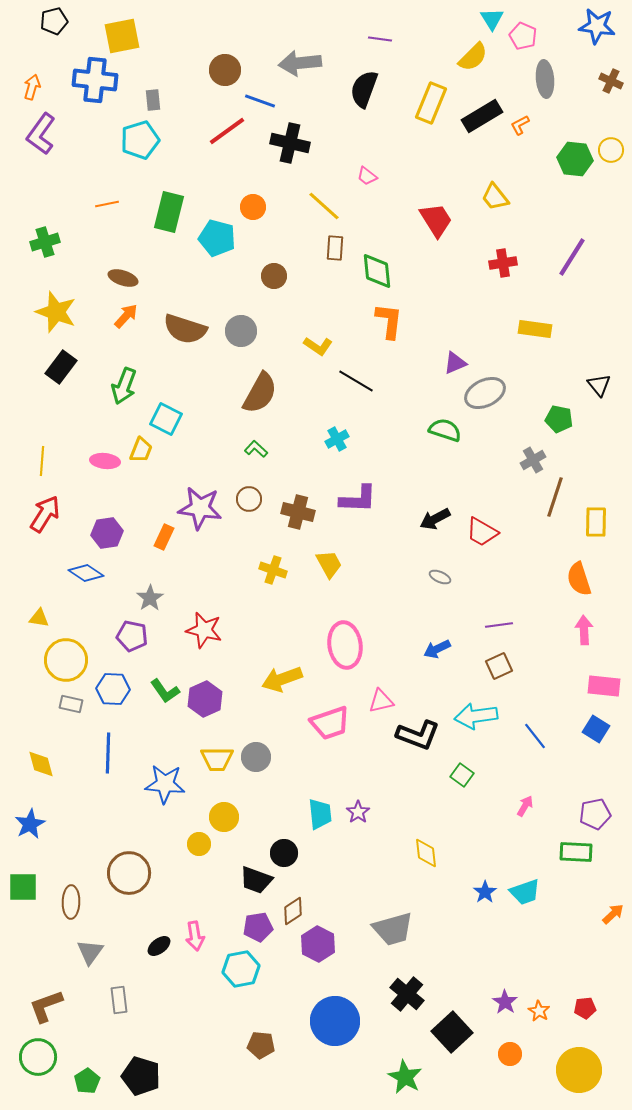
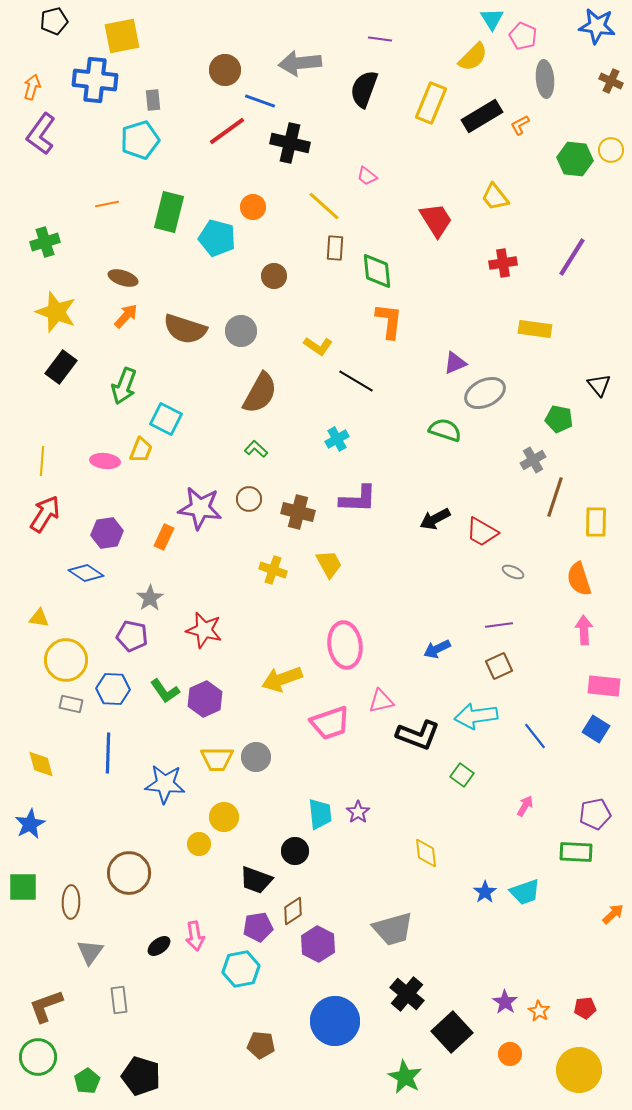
gray ellipse at (440, 577): moved 73 px right, 5 px up
black circle at (284, 853): moved 11 px right, 2 px up
